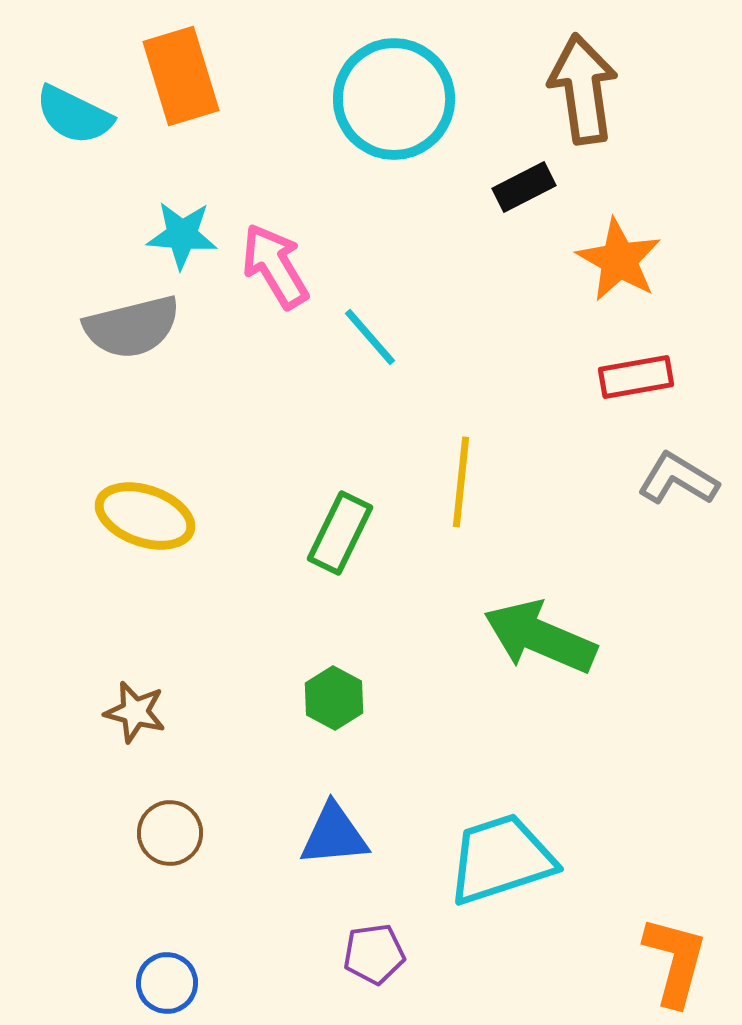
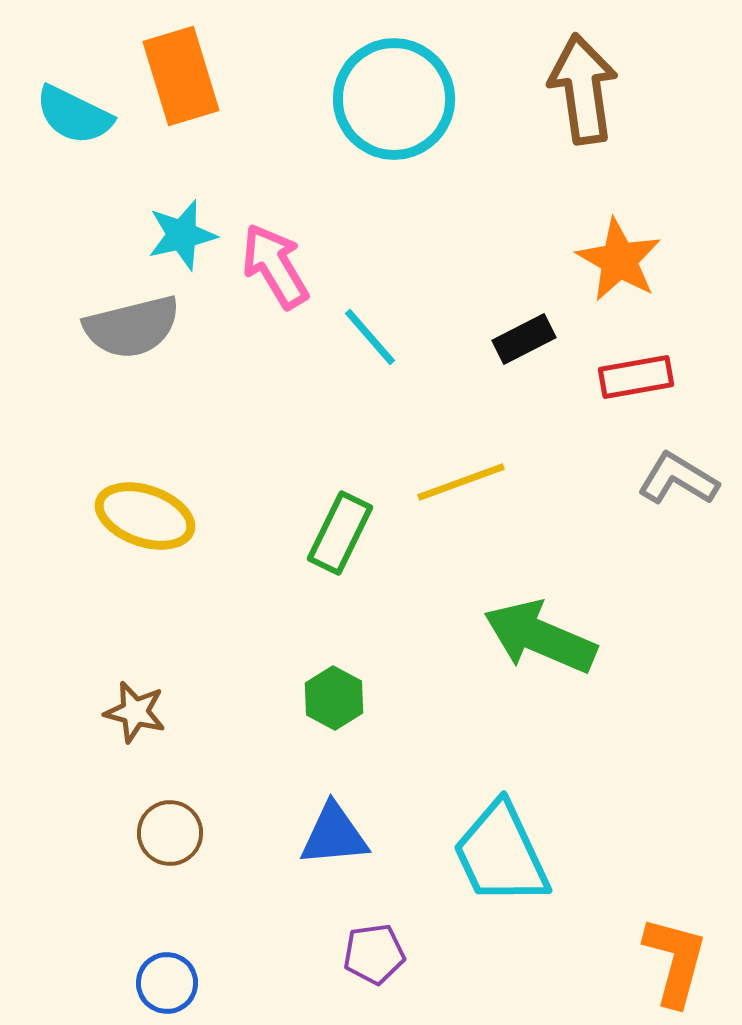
black rectangle: moved 152 px down
cyan star: rotated 18 degrees counterclockwise
yellow line: rotated 64 degrees clockwise
cyan trapezoid: moved 5 px up; rotated 97 degrees counterclockwise
